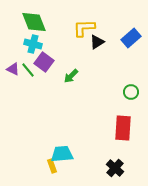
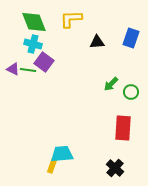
yellow L-shape: moved 13 px left, 9 px up
blue rectangle: rotated 30 degrees counterclockwise
black triangle: rotated 28 degrees clockwise
green line: rotated 42 degrees counterclockwise
green arrow: moved 40 px right, 8 px down
yellow rectangle: rotated 40 degrees clockwise
